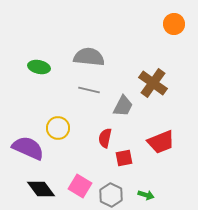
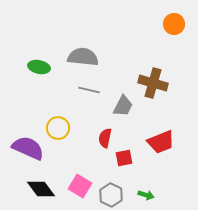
gray semicircle: moved 6 px left
brown cross: rotated 20 degrees counterclockwise
